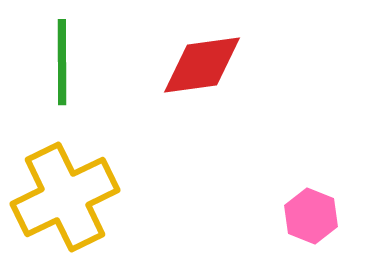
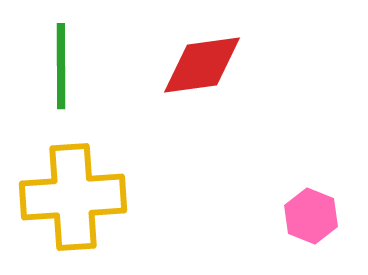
green line: moved 1 px left, 4 px down
yellow cross: moved 8 px right; rotated 22 degrees clockwise
